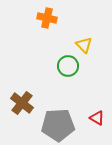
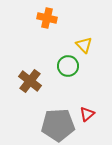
brown cross: moved 8 px right, 22 px up
red triangle: moved 10 px left, 4 px up; rotated 49 degrees clockwise
